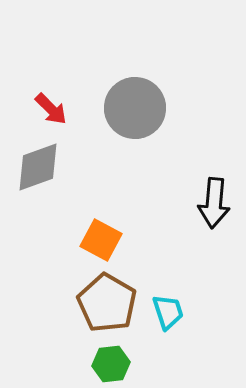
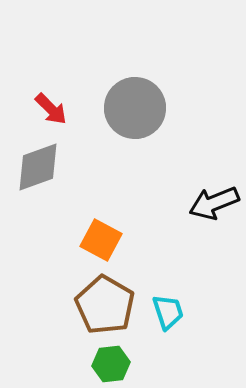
black arrow: rotated 63 degrees clockwise
brown pentagon: moved 2 px left, 2 px down
